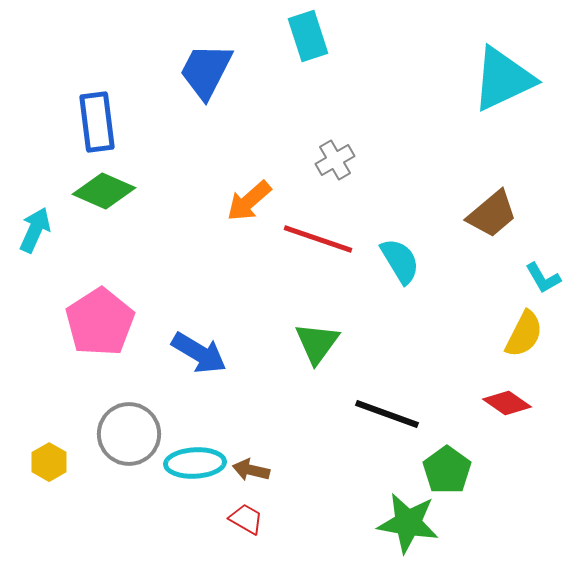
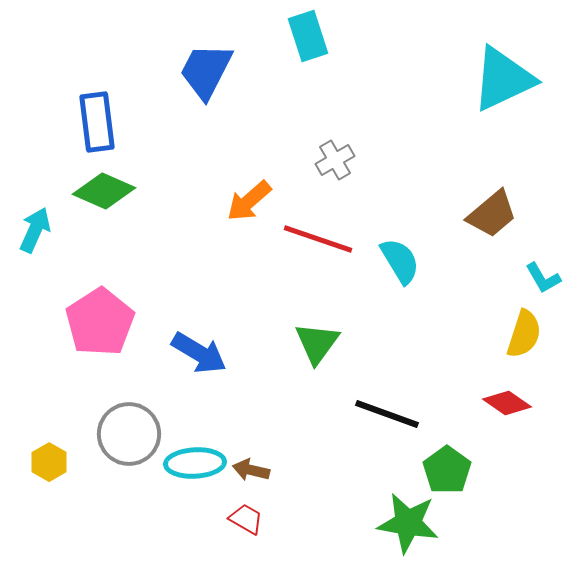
yellow semicircle: rotated 9 degrees counterclockwise
